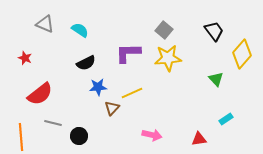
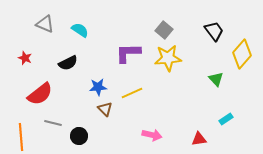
black semicircle: moved 18 px left
brown triangle: moved 7 px left, 1 px down; rotated 28 degrees counterclockwise
